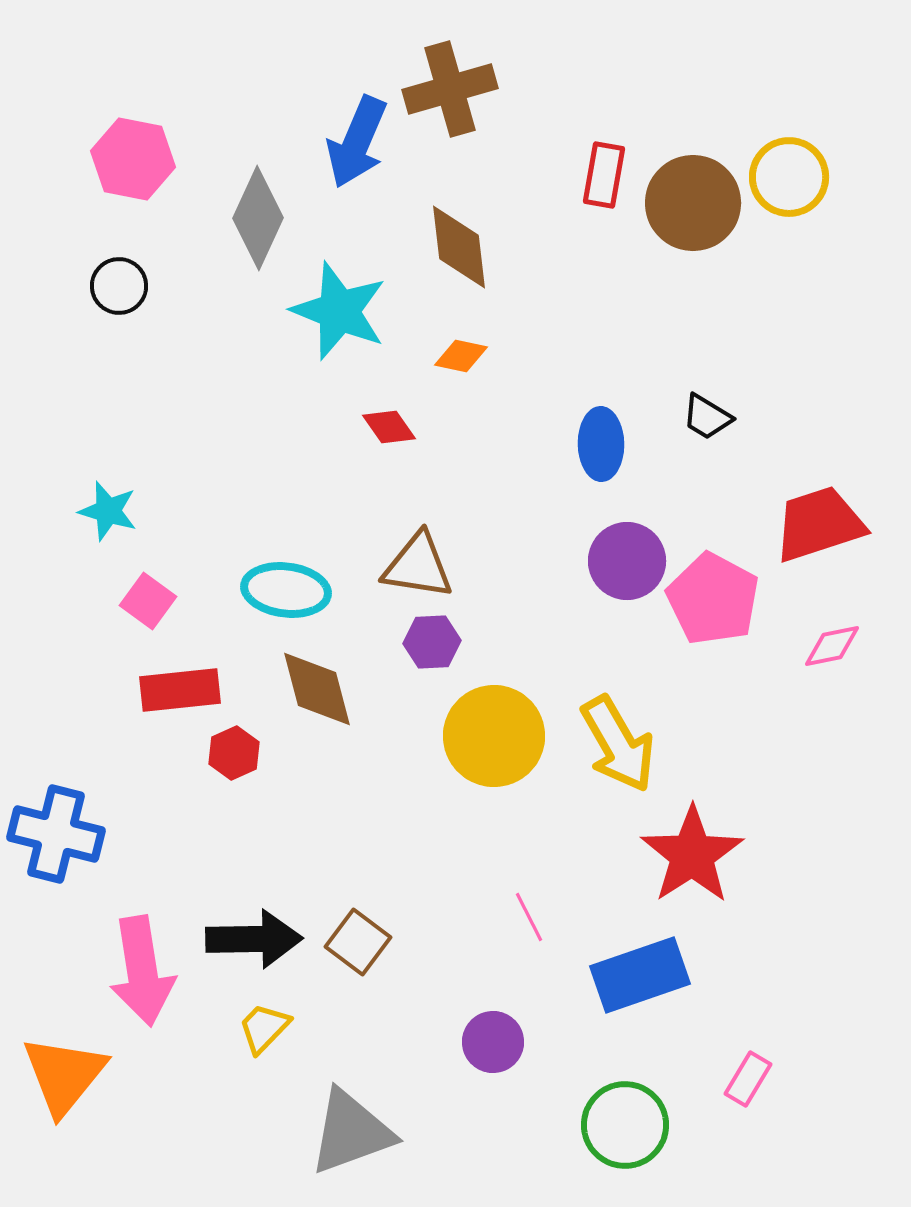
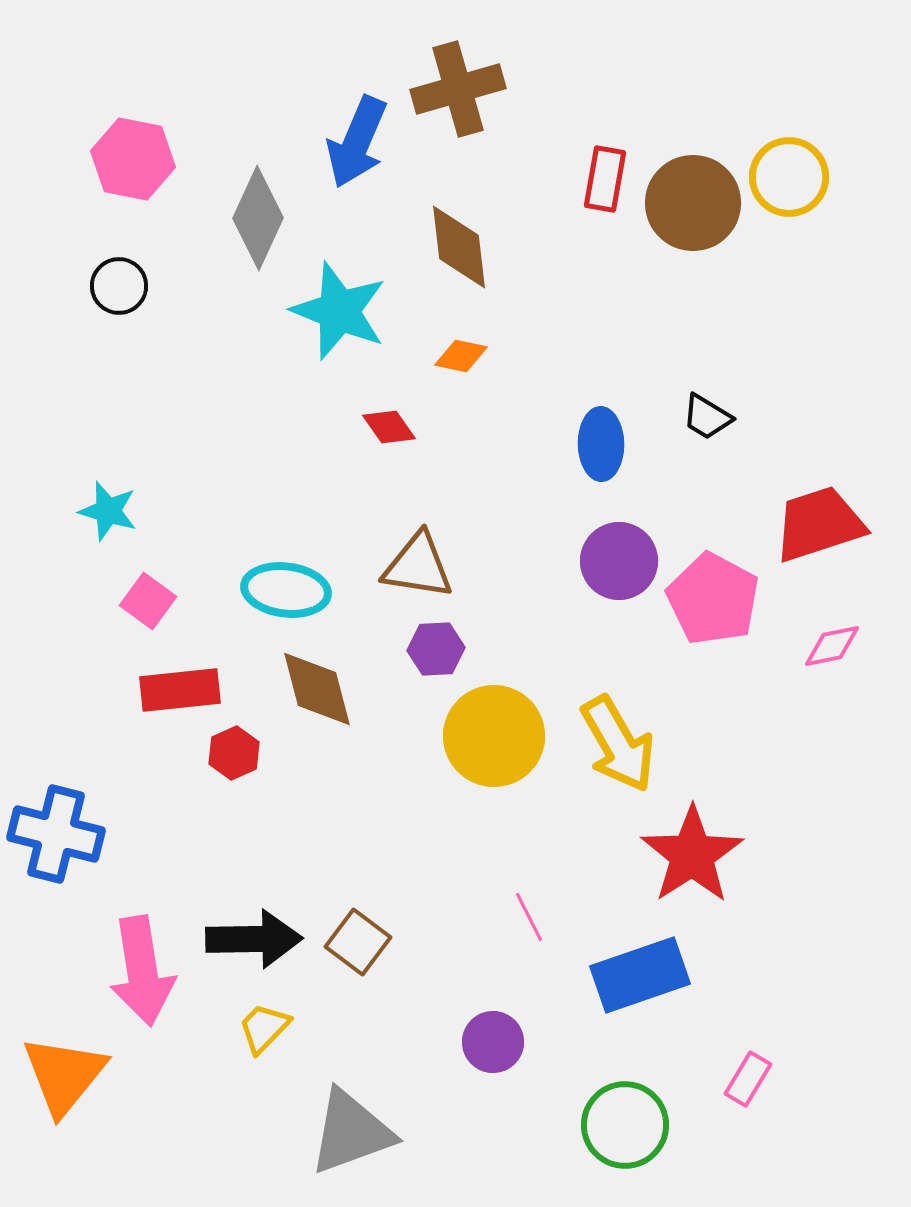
brown cross at (450, 89): moved 8 px right
red rectangle at (604, 175): moved 1 px right, 4 px down
purple circle at (627, 561): moved 8 px left
purple hexagon at (432, 642): moved 4 px right, 7 px down
